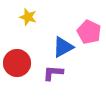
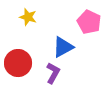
pink pentagon: moved 10 px up
red circle: moved 1 px right
purple L-shape: rotated 115 degrees clockwise
